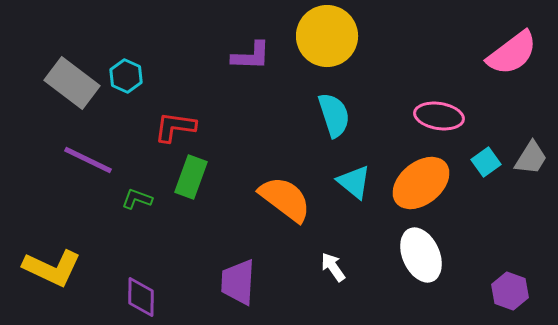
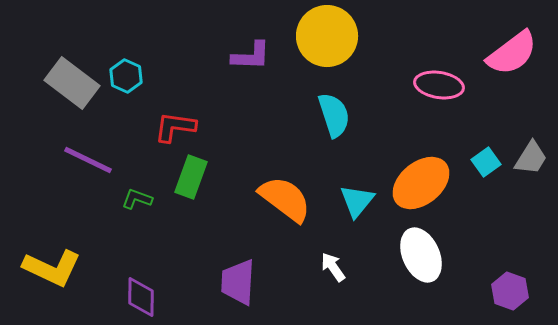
pink ellipse: moved 31 px up
cyan triangle: moved 3 px right, 19 px down; rotated 30 degrees clockwise
